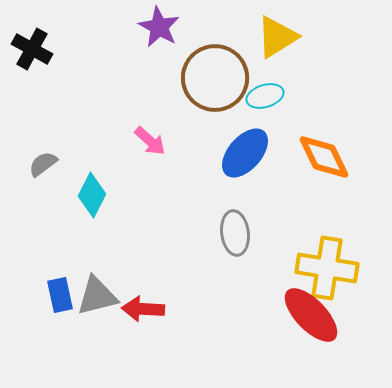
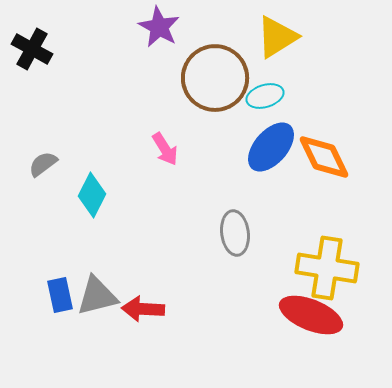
pink arrow: moved 15 px right, 8 px down; rotated 16 degrees clockwise
blue ellipse: moved 26 px right, 6 px up
red ellipse: rotated 24 degrees counterclockwise
